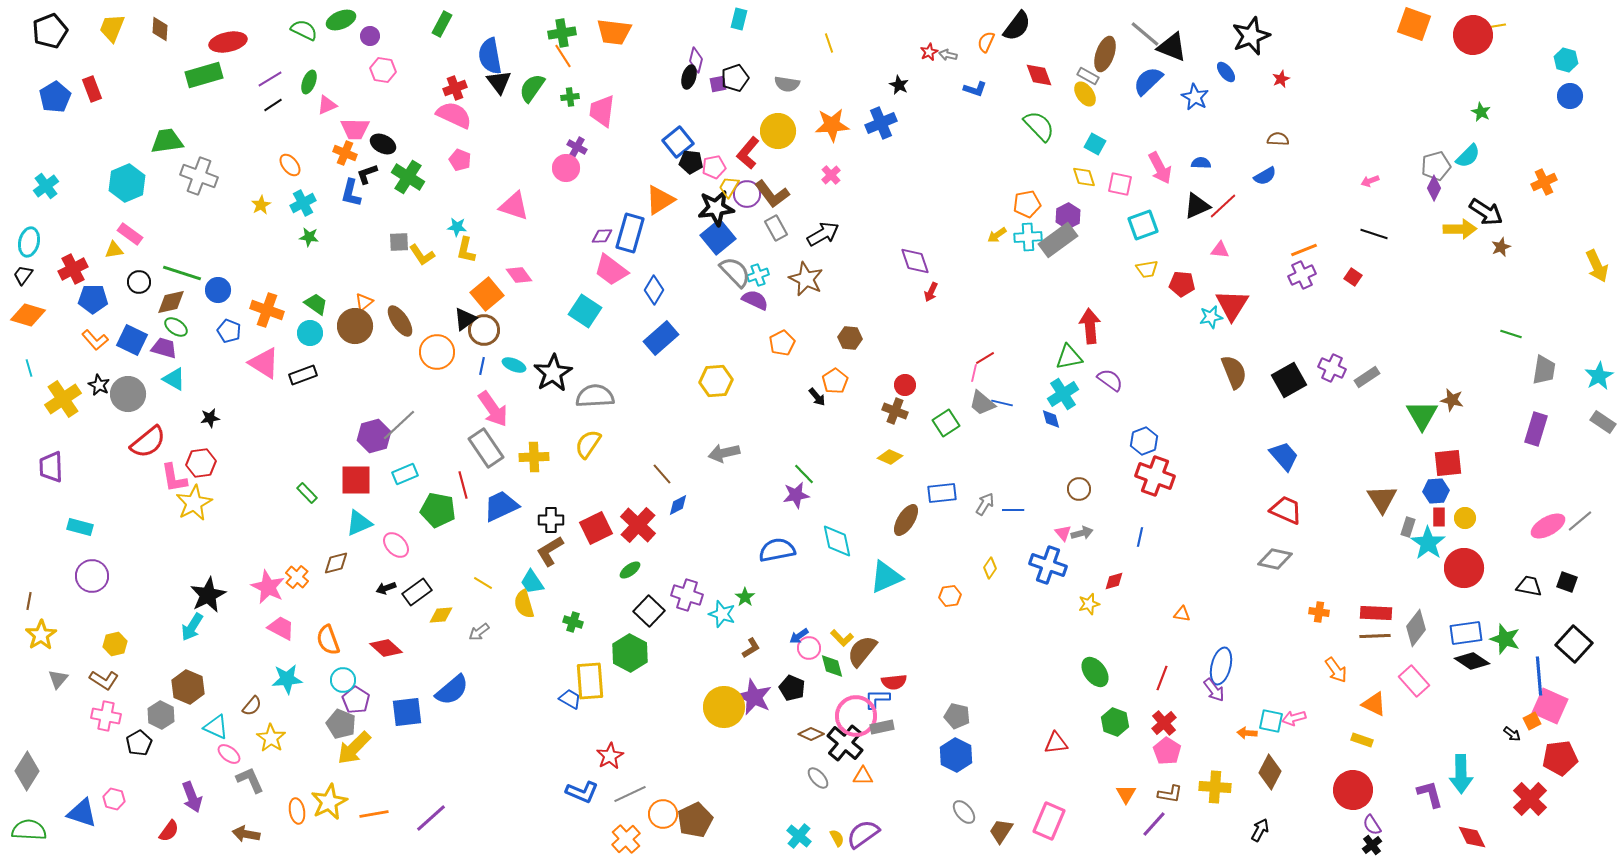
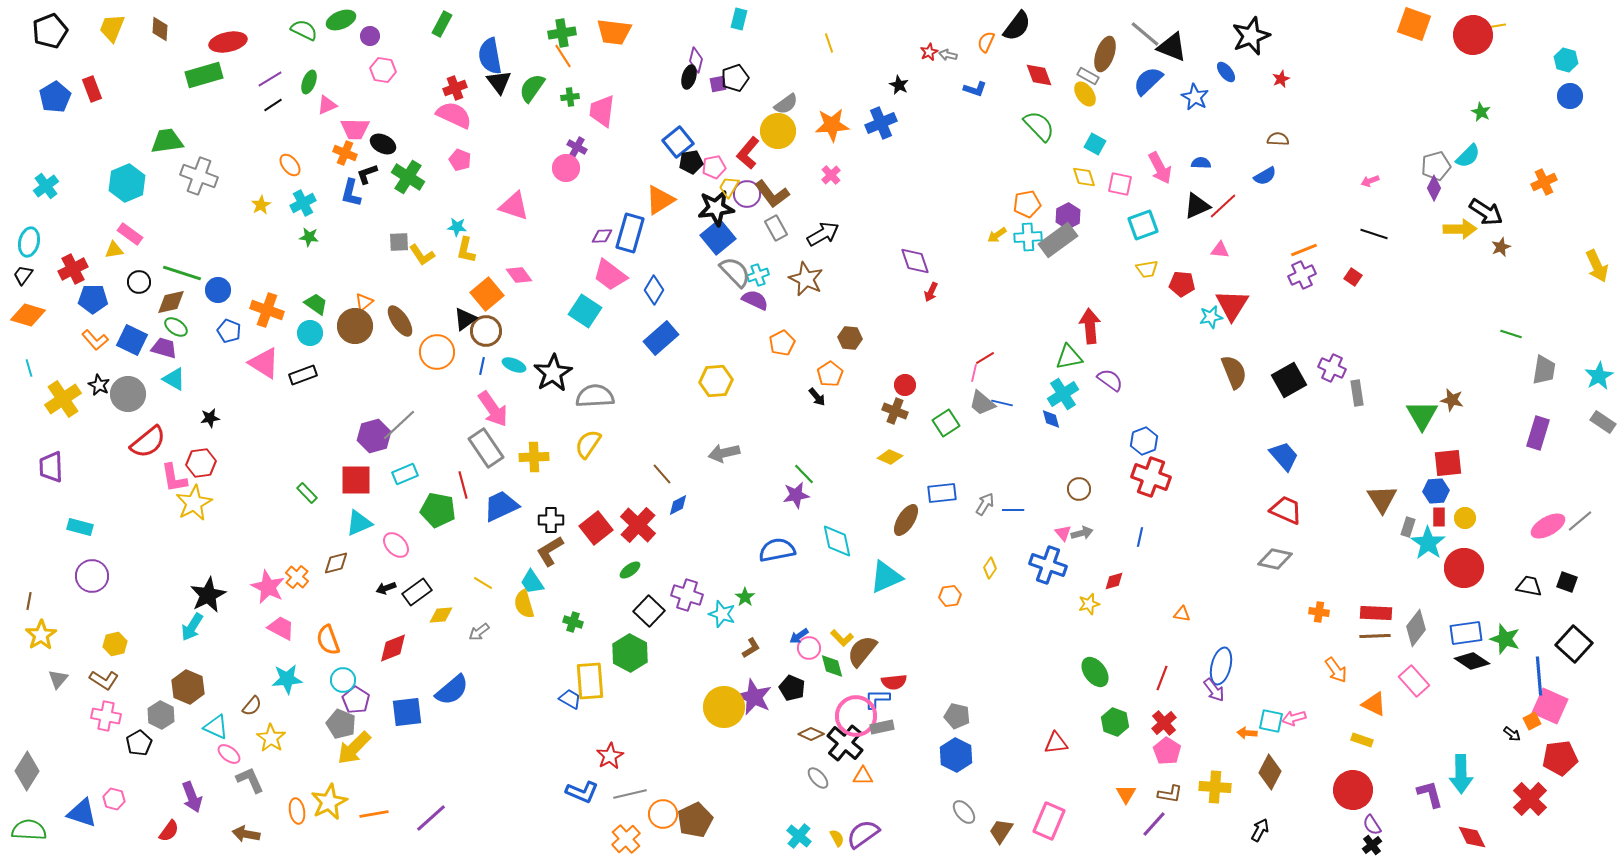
gray semicircle at (787, 84): moved 1 px left, 20 px down; rotated 45 degrees counterclockwise
black pentagon at (691, 162): rotated 15 degrees counterclockwise
pink trapezoid at (611, 270): moved 1 px left, 5 px down
brown circle at (484, 330): moved 2 px right, 1 px down
gray rectangle at (1367, 377): moved 10 px left, 16 px down; rotated 65 degrees counterclockwise
orange pentagon at (835, 381): moved 5 px left, 7 px up
purple rectangle at (1536, 429): moved 2 px right, 4 px down
red cross at (1155, 476): moved 4 px left, 1 px down
red square at (596, 528): rotated 12 degrees counterclockwise
red diamond at (386, 648): moved 7 px right; rotated 64 degrees counterclockwise
gray line at (630, 794): rotated 12 degrees clockwise
